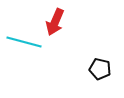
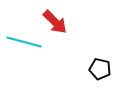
red arrow: rotated 68 degrees counterclockwise
